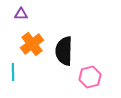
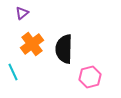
purple triangle: moved 1 px right, 1 px up; rotated 40 degrees counterclockwise
black semicircle: moved 2 px up
cyan line: rotated 24 degrees counterclockwise
